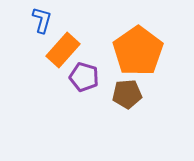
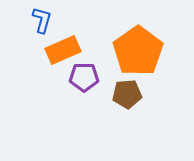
orange rectangle: rotated 24 degrees clockwise
purple pentagon: rotated 16 degrees counterclockwise
